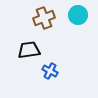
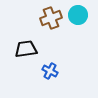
brown cross: moved 7 px right
black trapezoid: moved 3 px left, 1 px up
